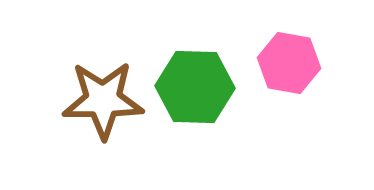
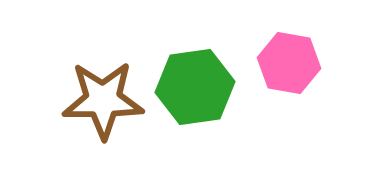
green hexagon: rotated 10 degrees counterclockwise
